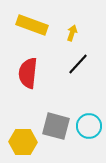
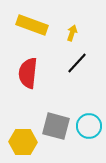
black line: moved 1 px left, 1 px up
